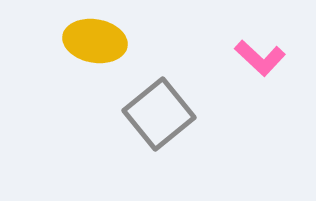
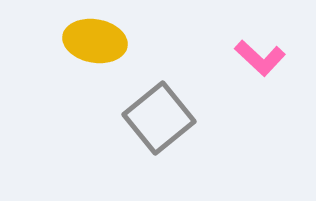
gray square: moved 4 px down
